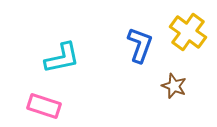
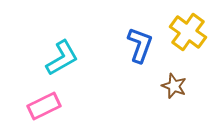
cyan L-shape: rotated 18 degrees counterclockwise
pink rectangle: rotated 44 degrees counterclockwise
